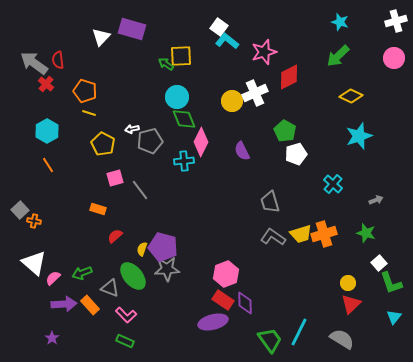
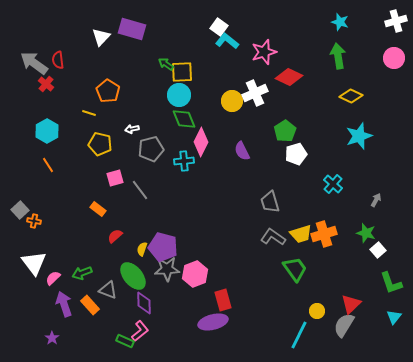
yellow square at (181, 56): moved 1 px right, 16 px down
green arrow at (338, 56): rotated 125 degrees clockwise
red diamond at (289, 77): rotated 52 degrees clockwise
orange pentagon at (85, 91): moved 23 px right; rotated 15 degrees clockwise
cyan circle at (177, 97): moved 2 px right, 2 px up
green pentagon at (285, 131): rotated 10 degrees clockwise
gray pentagon at (150, 141): moved 1 px right, 8 px down
yellow pentagon at (103, 144): moved 3 px left; rotated 15 degrees counterclockwise
gray arrow at (376, 200): rotated 40 degrees counterclockwise
orange rectangle at (98, 209): rotated 21 degrees clockwise
white triangle at (34, 263): rotated 12 degrees clockwise
white square at (379, 263): moved 1 px left, 13 px up
pink hexagon at (226, 274): moved 31 px left
yellow circle at (348, 283): moved 31 px left, 28 px down
gray triangle at (110, 288): moved 2 px left, 2 px down
red rectangle at (223, 300): rotated 40 degrees clockwise
purple diamond at (245, 303): moved 101 px left
purple arrow at (64, 304): rotated 105 degrees counterclockwise
pink L-shape at (126, 315): moved 14 px right, 16 px down; rotated 85 degrees counterclockwise
cyan line at (299, 332): moved 3 px down
gray semicircle at (342, 339): moved 2 px right, 14 px up; rotated 90 degrees counterclockwise
green trapezoid at (270, 340): moved 25 px right, 71 px up
